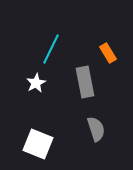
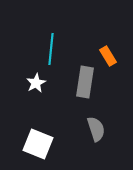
cyan line: rotated 20 degrees counterclockwise
orange rectangle: moved 3 px down
gray rectangle: rotated 20 degrees clockwise
